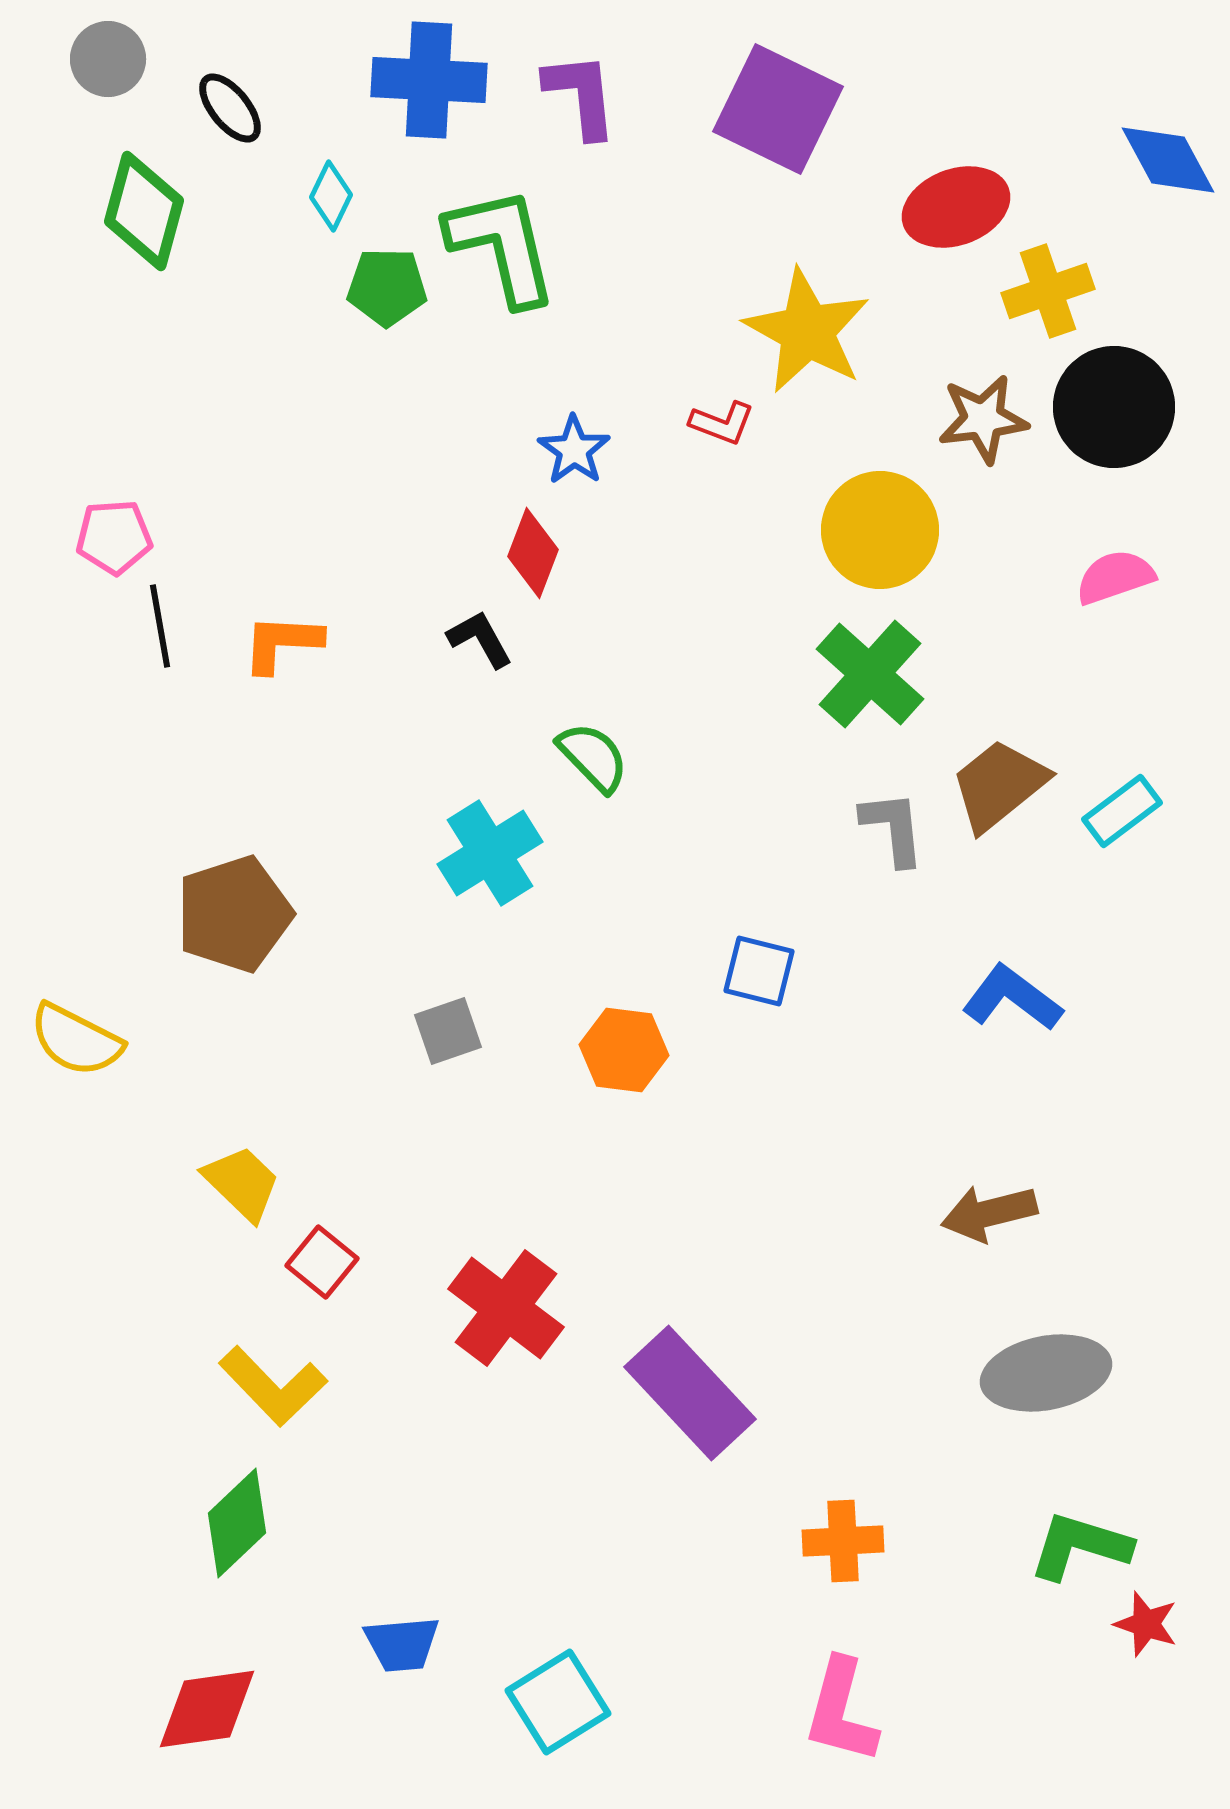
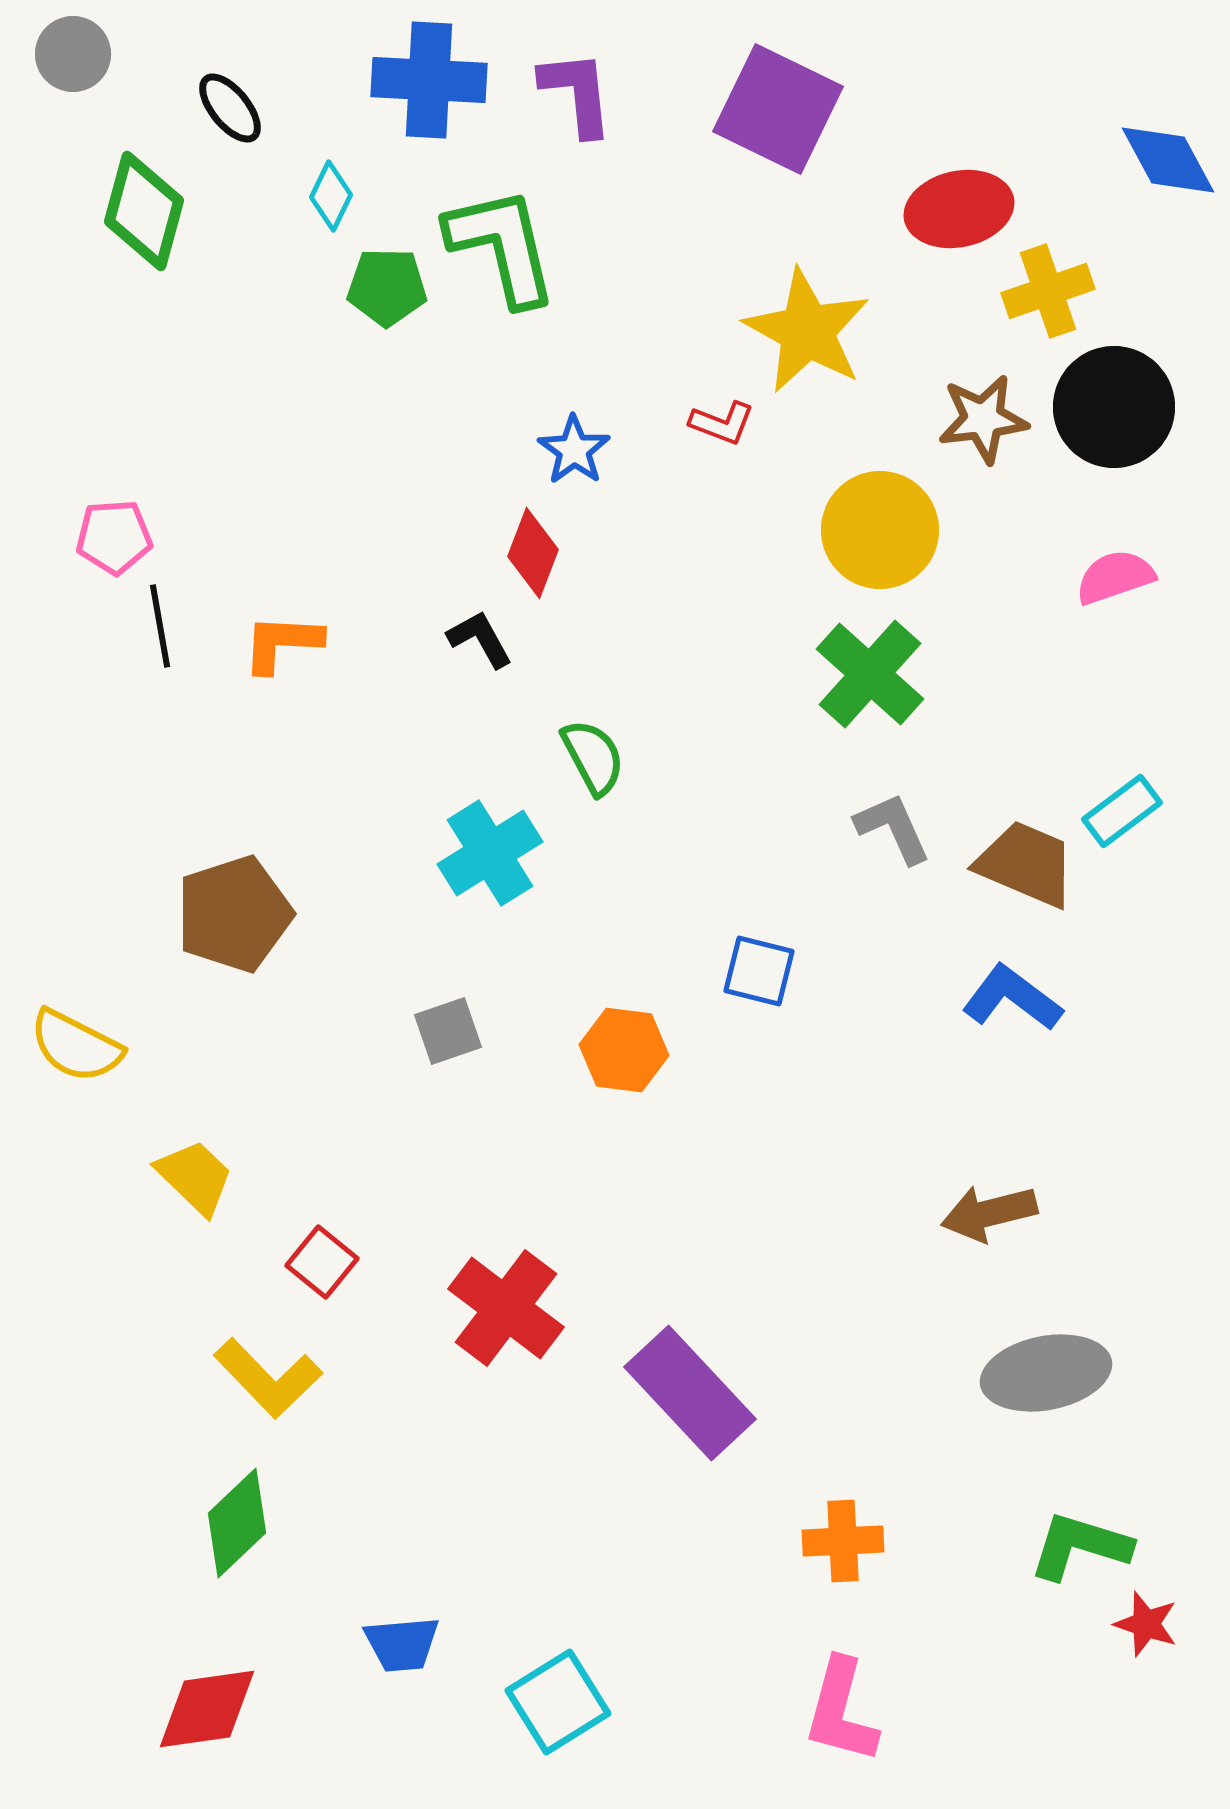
gray circle at (108, 59): moved 35 px left, 5 px up
purple L-shape at (581, 95): moved 4 px left, 2 px up
red ellipse at (956, 207): moved 3 px right, 2 px down; rotated 8 degrees clockwise
green semicircle at (593, 757): rotated 16 degrees clockwise
brown trapezoid at (999, 785): moved 27 px right, 79 px down; rotated 62 degrees clockwise
gray L-shape at (893, 828): rotated 18 degrees counterclockwise
yellow semicircle at (76, 1040): moved 6 px down
yellow trapezoid at (242, 1183): moved 47 px left, 6 px up
yellow L-shape at (273, 1386): moved 5 px left, 8 px up
